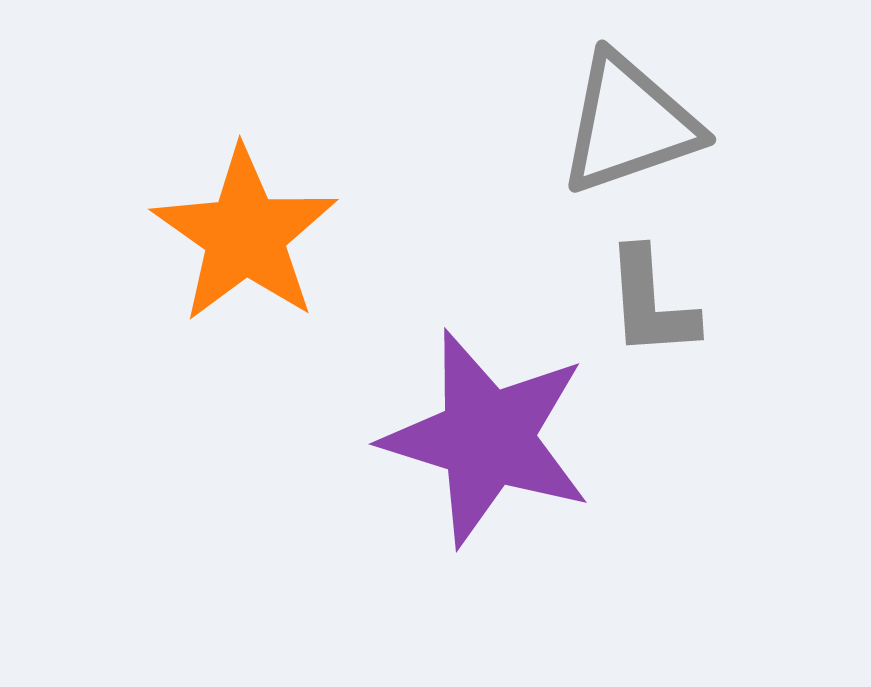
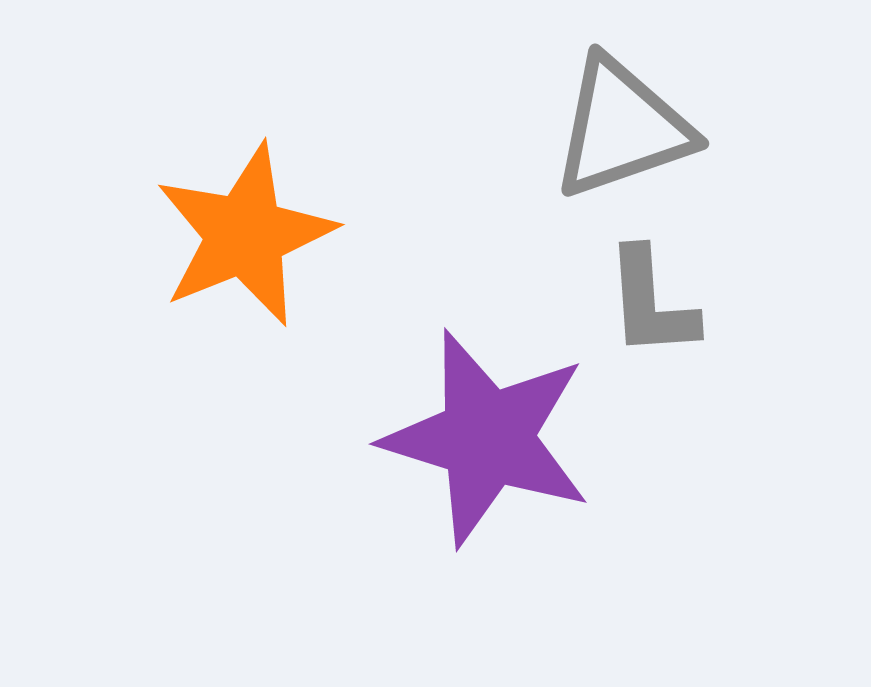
gray triangle: moved 7 px left, 4 px down
orange star: rotated 15 degrees clockwise
